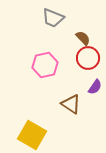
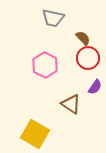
gray trapezoid: rotated 10 degrees counterclockwise
pink hexagon: rotated 20 degrees counterclockwise
yellow square: moved 3 px right, 1 px up
